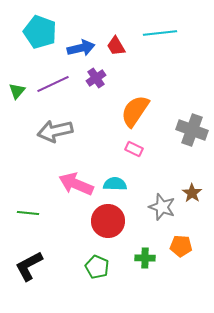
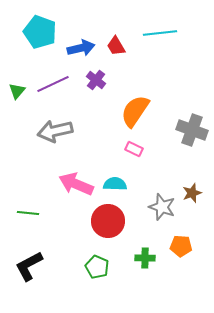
purple cross: moved 2 px down; rotated 18 degrees counterclockwise
brown star: rotated 18 degrees clockwise
